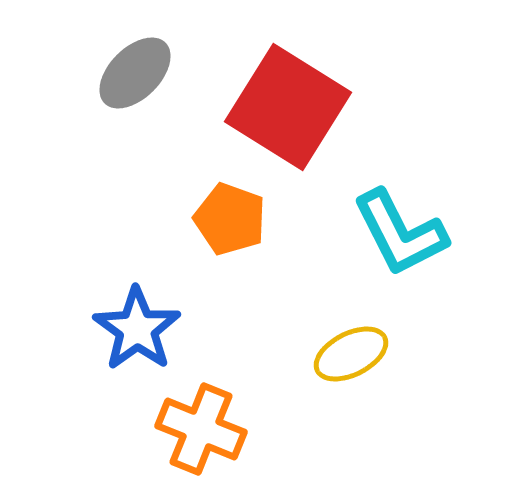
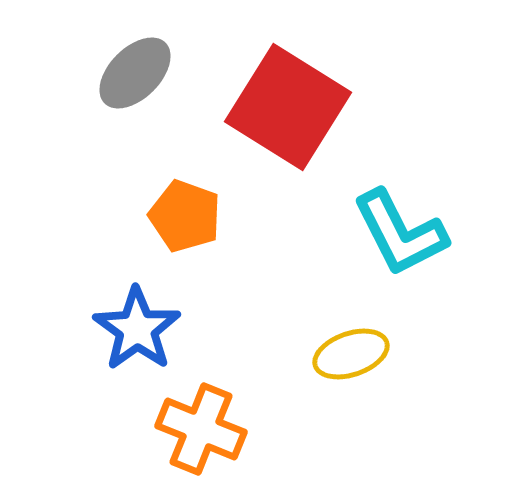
orange pentagon: moved 45 px left, 3 px up
yellow ellipse: rotated 8 degrees clockwise
